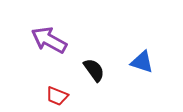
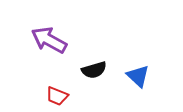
blue triangle: moved 4 px left, 14 px down; rotated 25 degrees clockwise
black semicircle: rotated 110 degrees clockwise
